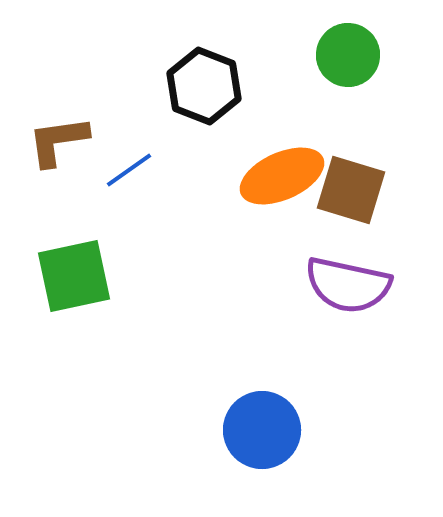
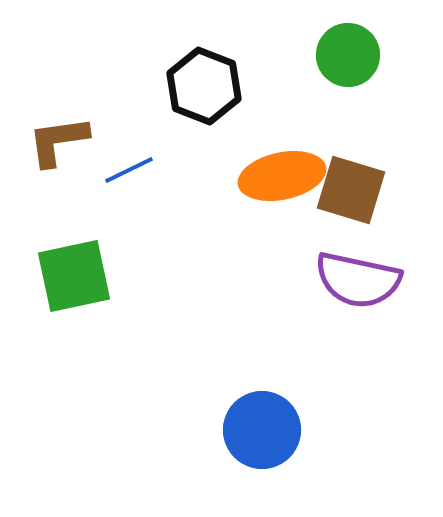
blue line: rotated 9 degrees clockwise
orange ellipse: rotated 12 degrees clockwise
purple semicircle: moved 10 px right, 5 px up
